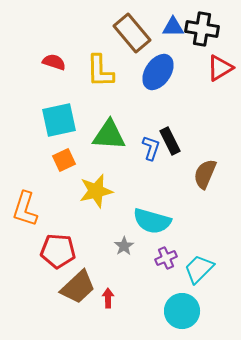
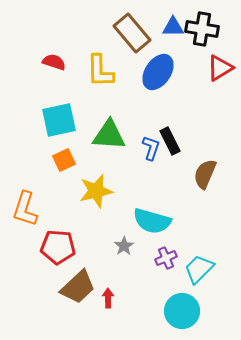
red pentagon: moved 4 px up
